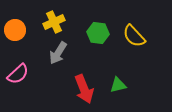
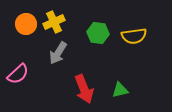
orange circle: moved 11 px right, 6 px up
yellow semicircle: rotated 55 degrees counterclockwise
green triangle: moved 2 px right, 5 px down
